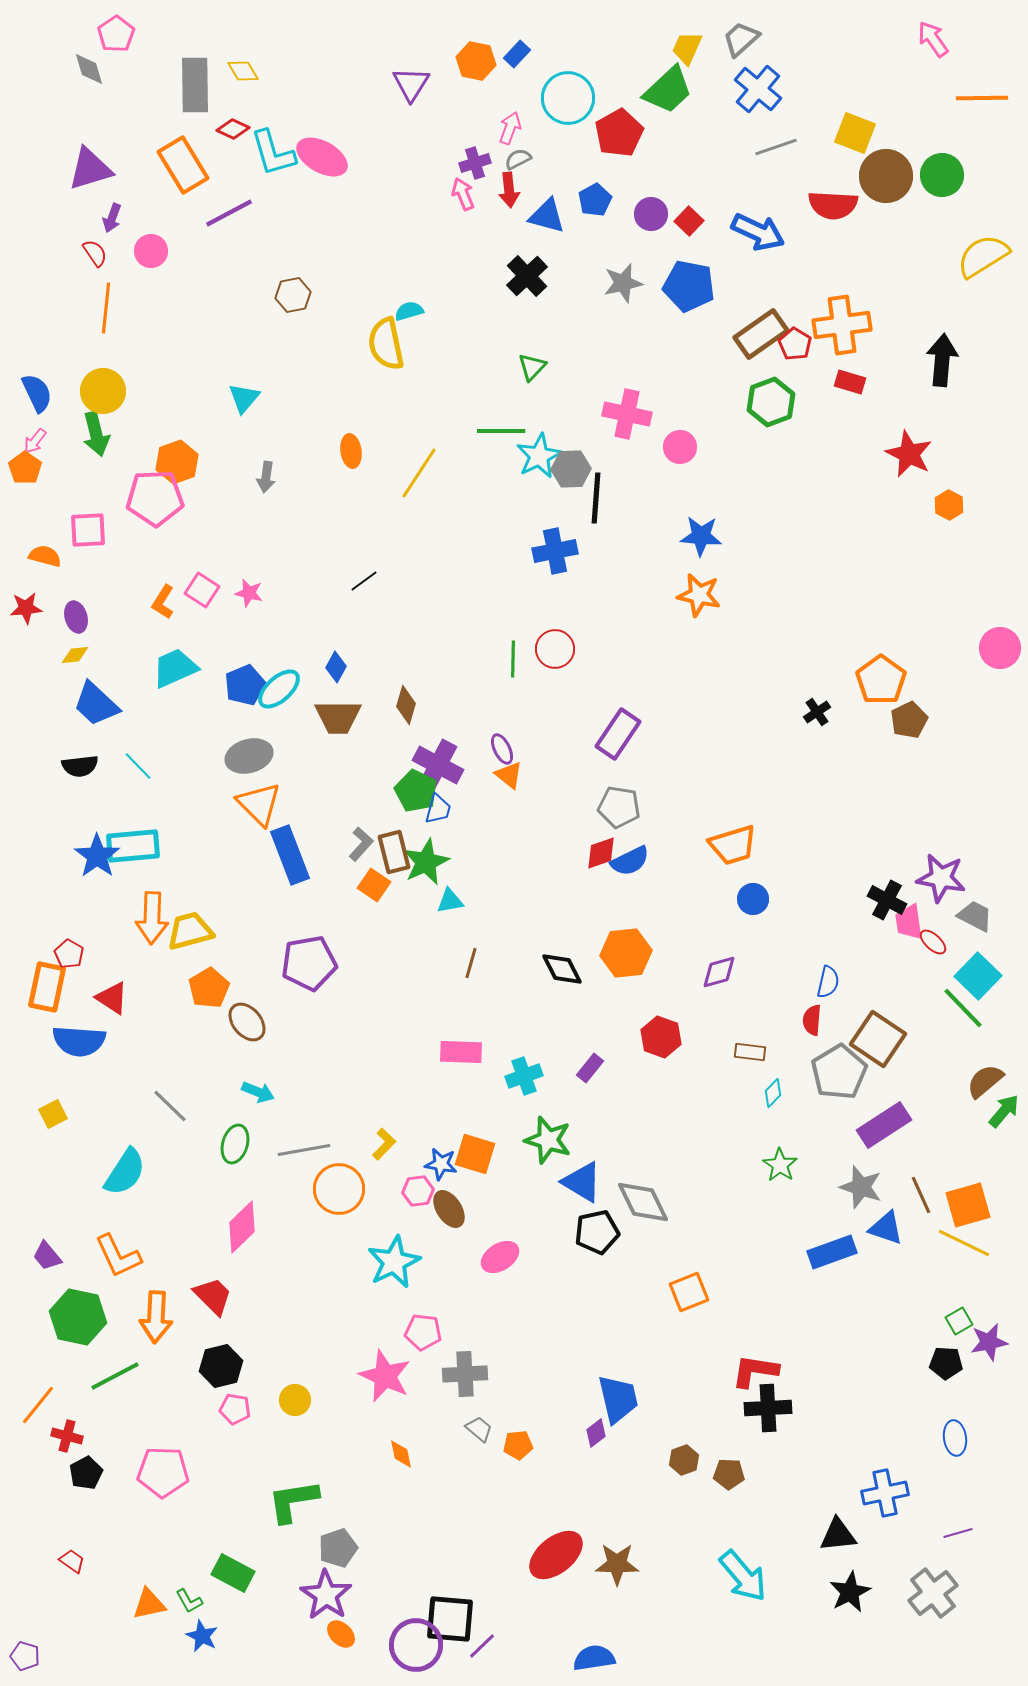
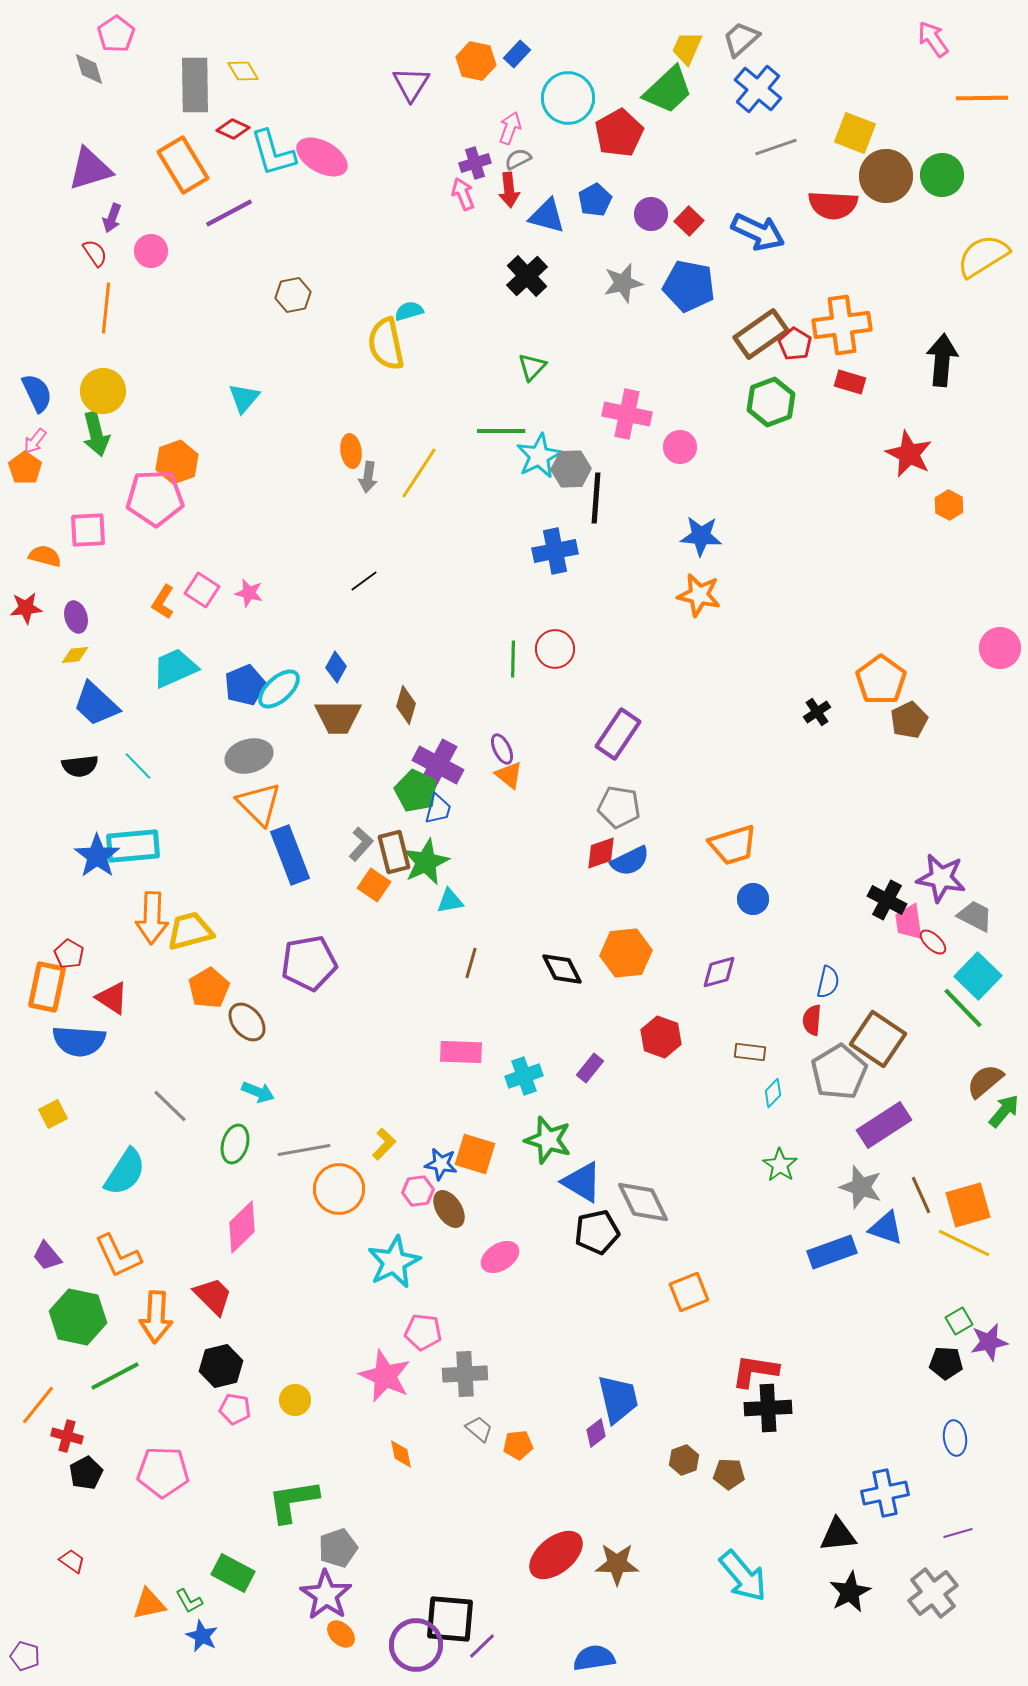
gray arrow at (266, 477): moved 102 px right
